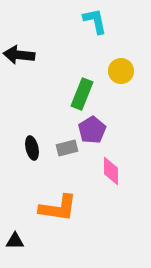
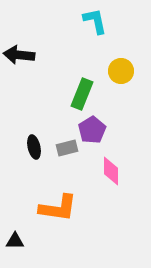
black ellipse: moved 2 px right, 1 px up
